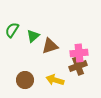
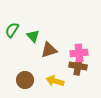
green triangle: rotated 32 degrees counterclockwise
brown triangle: moved 1 px left, 4 px down
brown cross: rotated 30 degrees clockwise
yellow arrow: moved 1 px down
